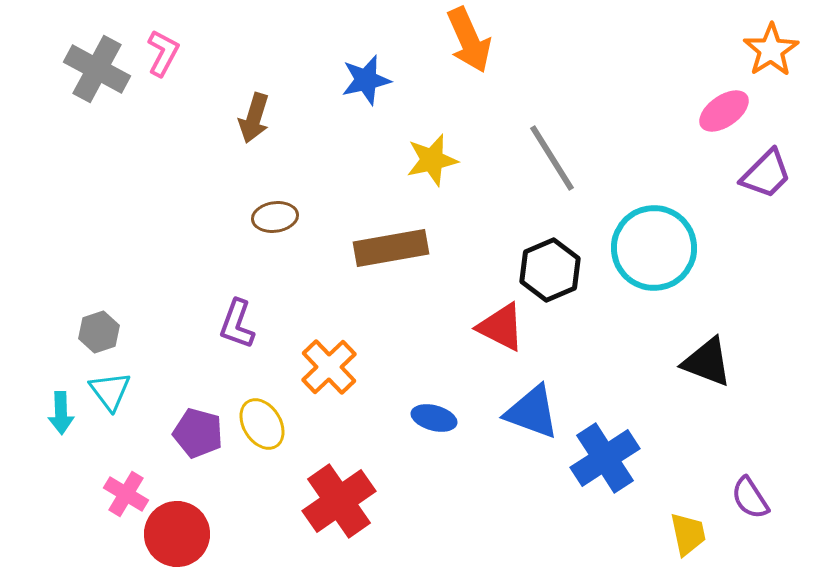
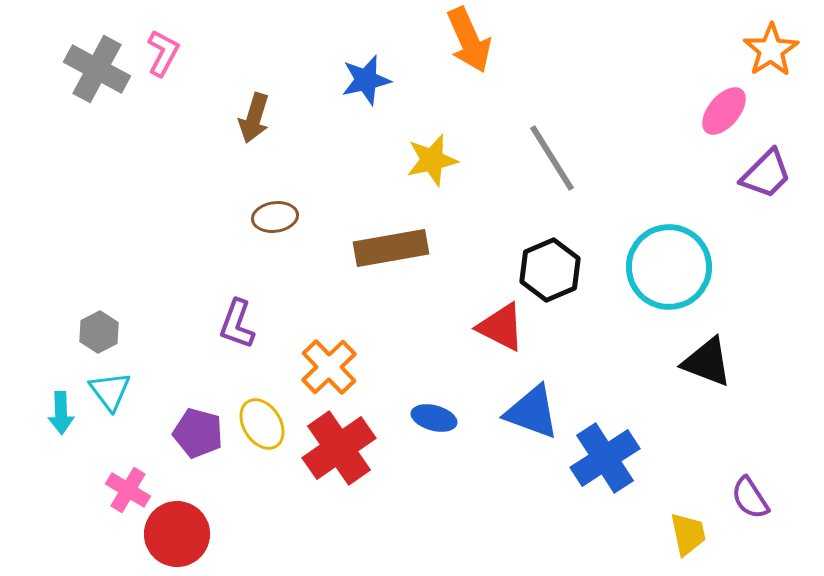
pink ellipse: rotated 15 degrees counterclockwise
cyan circle: moved 15 px right, 19 px down
gray hexagon: rotated 9 degrees counterclockwise
pink cross: moved 2 px right, 4 px up
red cross: moved 53 px up
